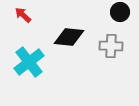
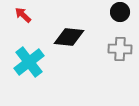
gray cross: moved 9 px right, 3 px down
